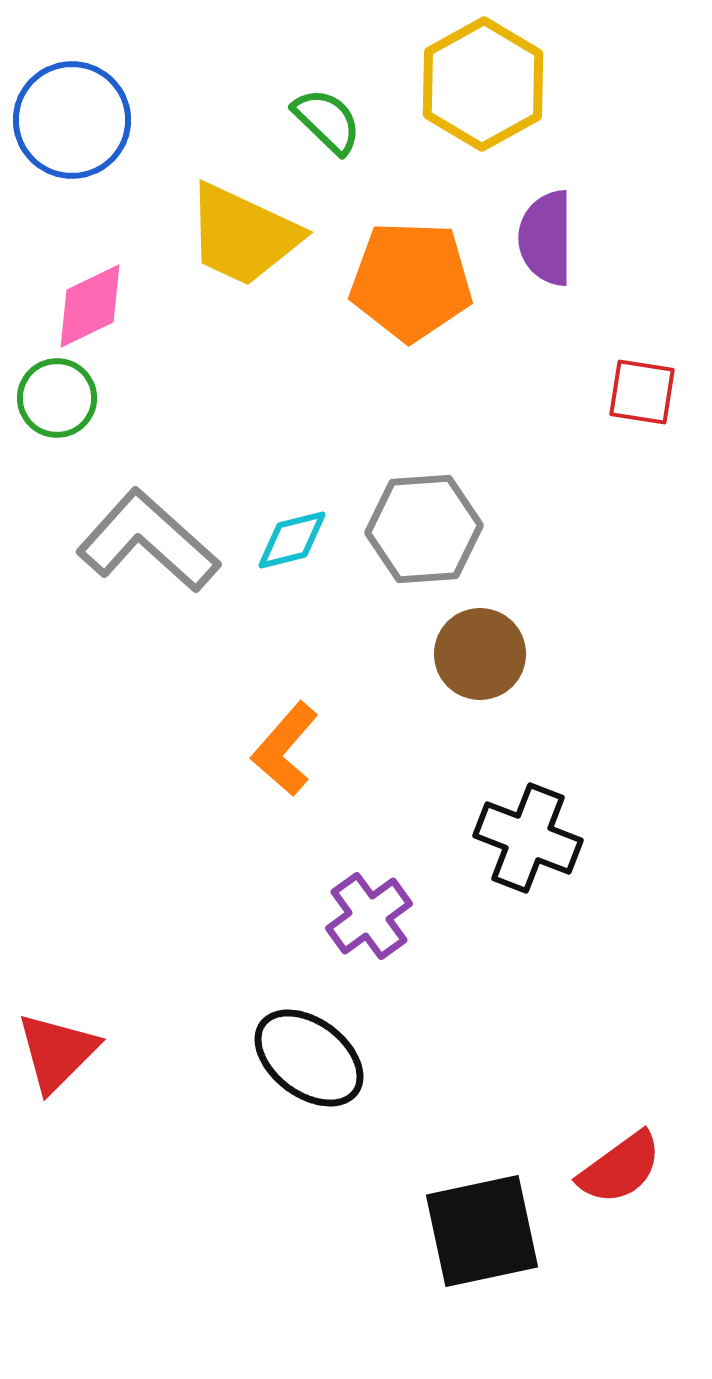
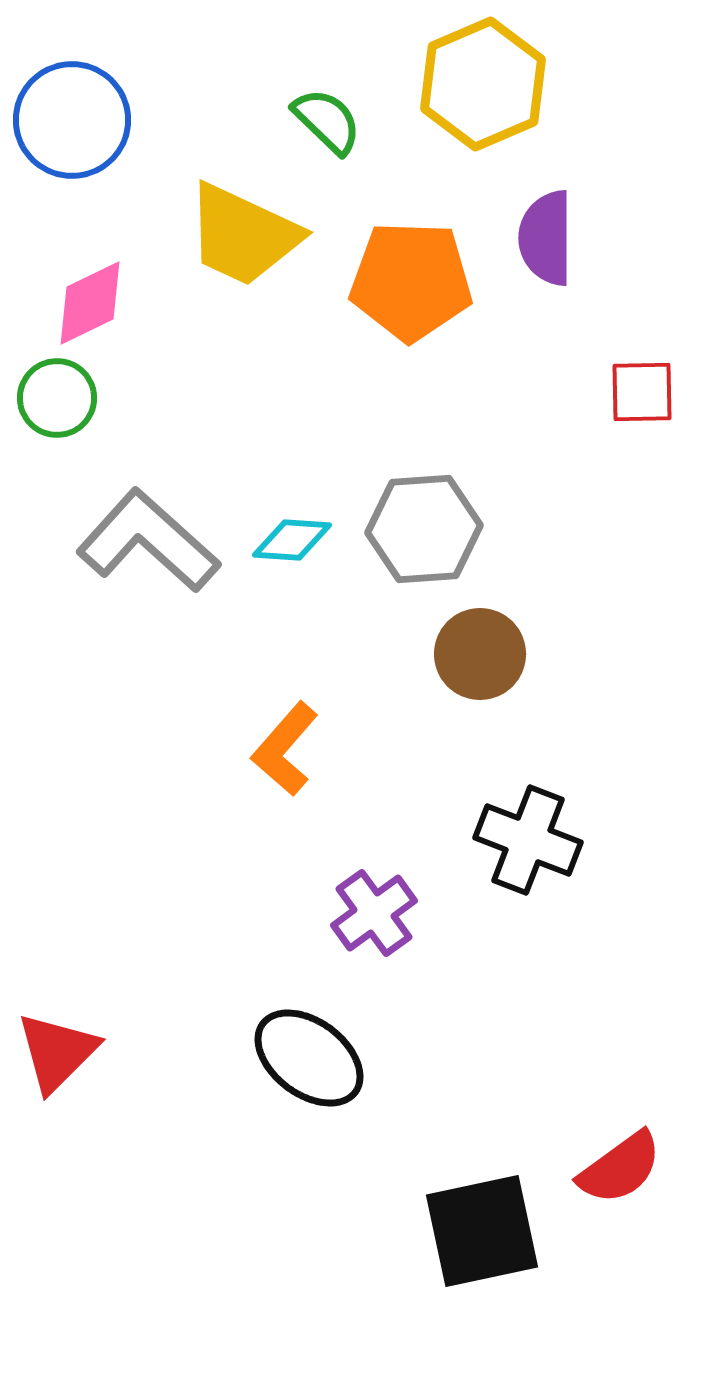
yellow hexagon: rotated 6 degrees clockwise
pink diamond: moved 3 px up
red square: rotated 10 degrees counterclockwise
cyan diamond: rotated 18 degrees clockwise
black cross: moved 2 px down
purple cross: moved 5 px right, 3 px up
